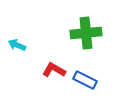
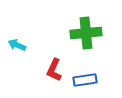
red L-shape: rotated 95 degrees counterclockwise
blue rectangle: rotated 35 degrees counterclockwise
